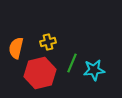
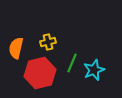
cyan star: rotated 15 degrees counterclockwise
